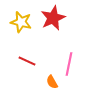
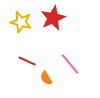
pink line: moved 1 px right; rotated 50 degrees counterclockwise
orange semicircle: moved 6 px left, 4 px up
